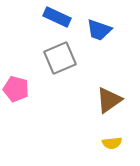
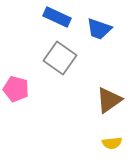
blue trapezoid: moved 1 px up
gray square: rotated 32 degrees counterclockwise
